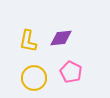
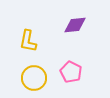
purple diamond: moved 14 px right, 13 px up
